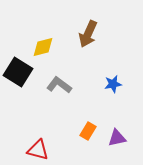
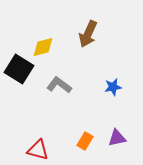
black square: moved 1 px right, 3 px up
blue star: moved 3 px down
orange rectangle: moved 3 px left, 10 px down
